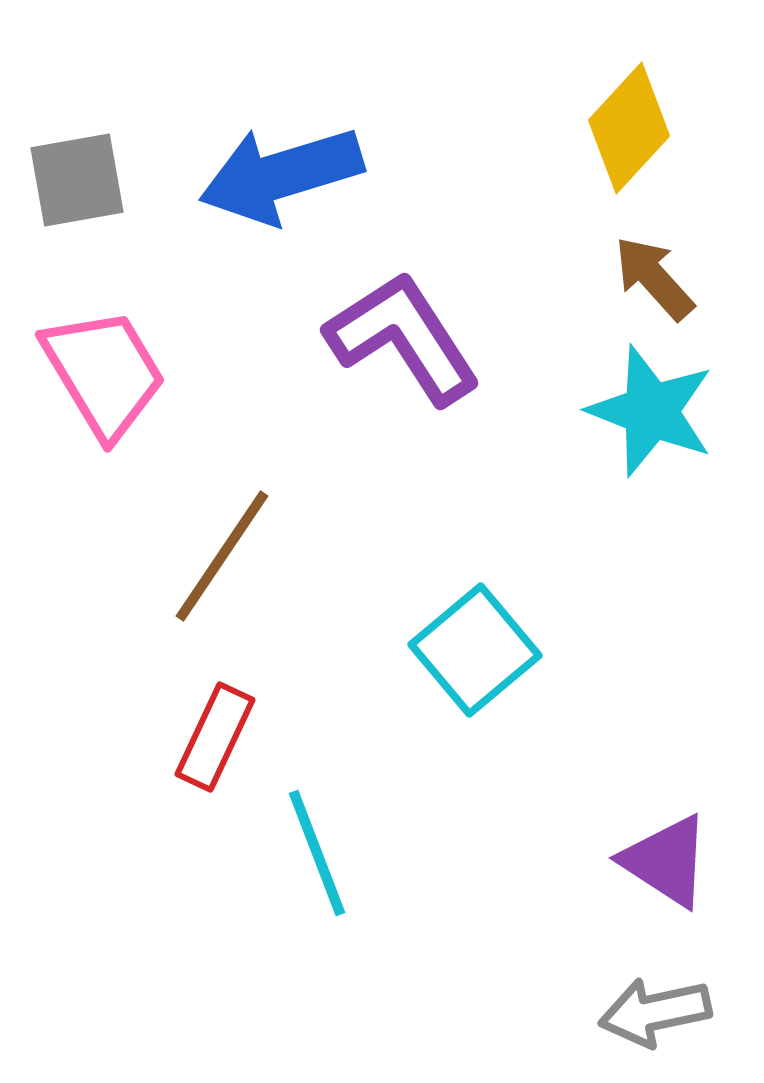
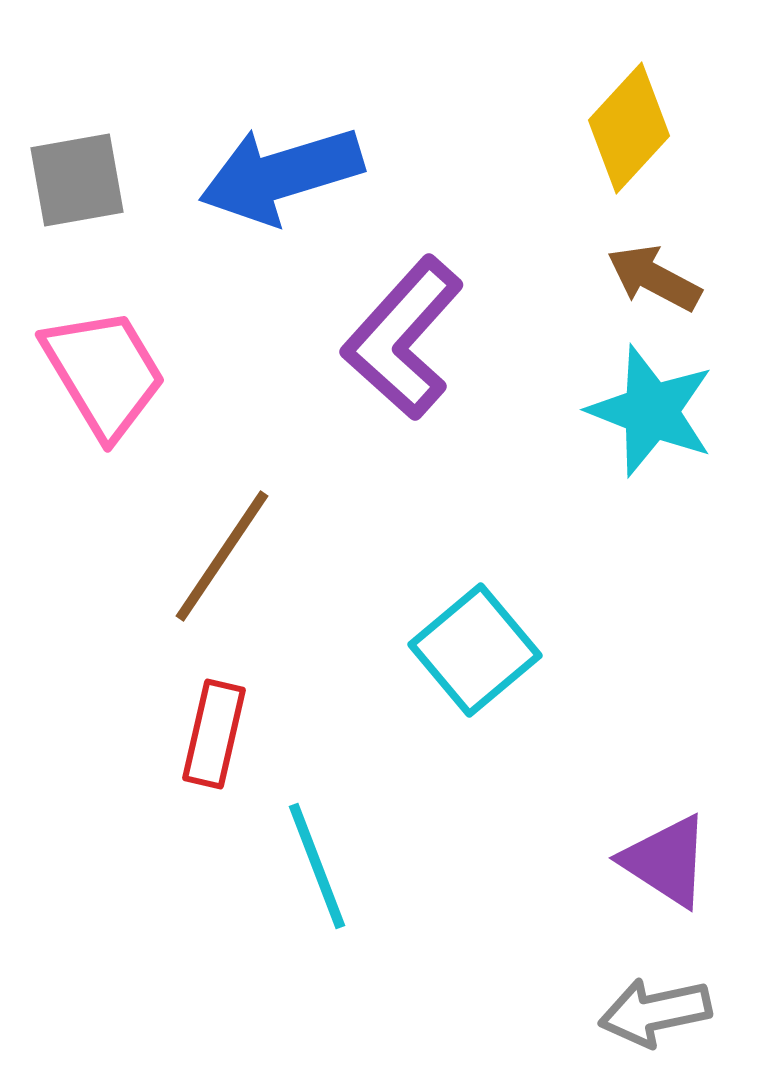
brown arrow: rotated 20 degrees counterclockwise
purple L-shape: rotated 105 degrees counterclockwise
red rectangle: moved 1 px left, 3 px up; rotated 12 degrees counterclockwise
cyan line: moved 13 px down
